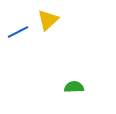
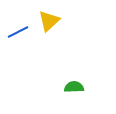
yellow triangle: moved 1 px right, 1 px down
